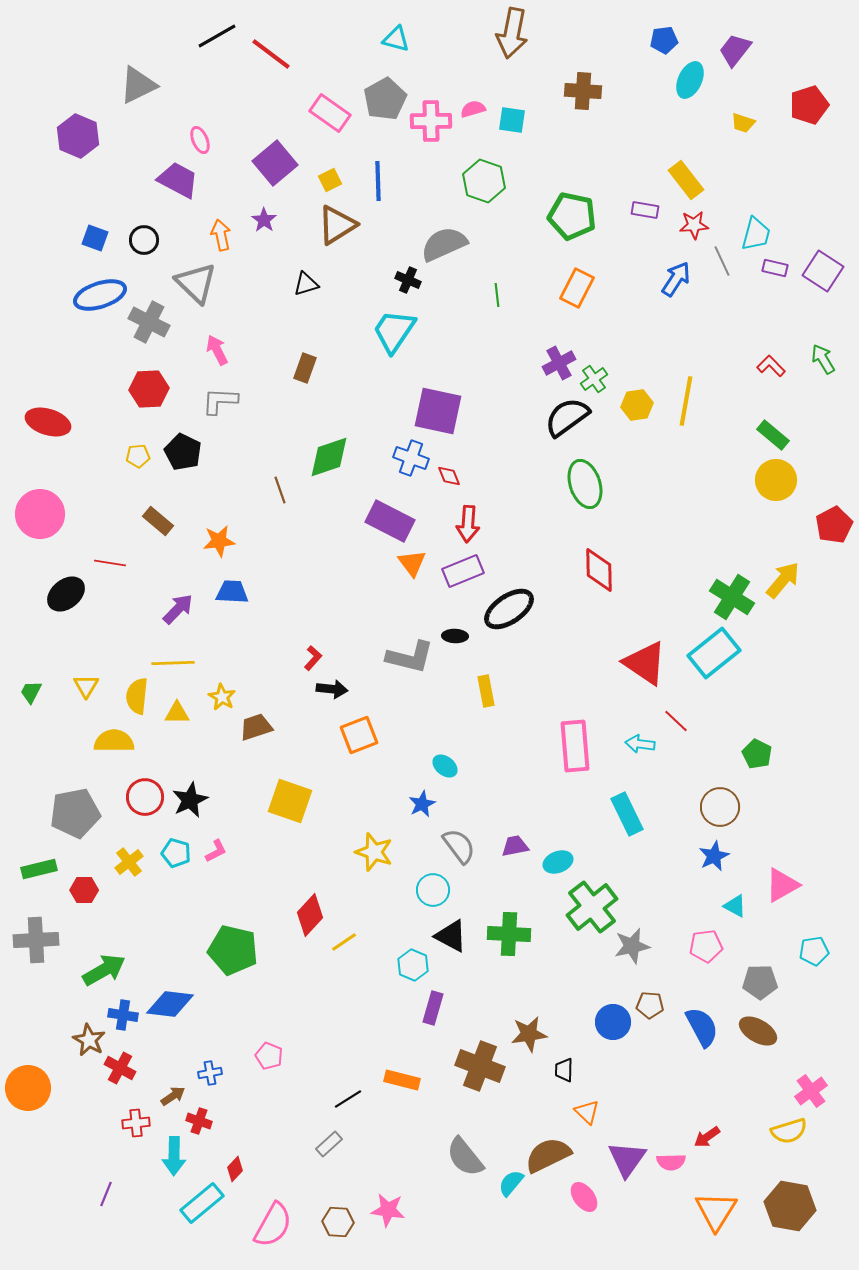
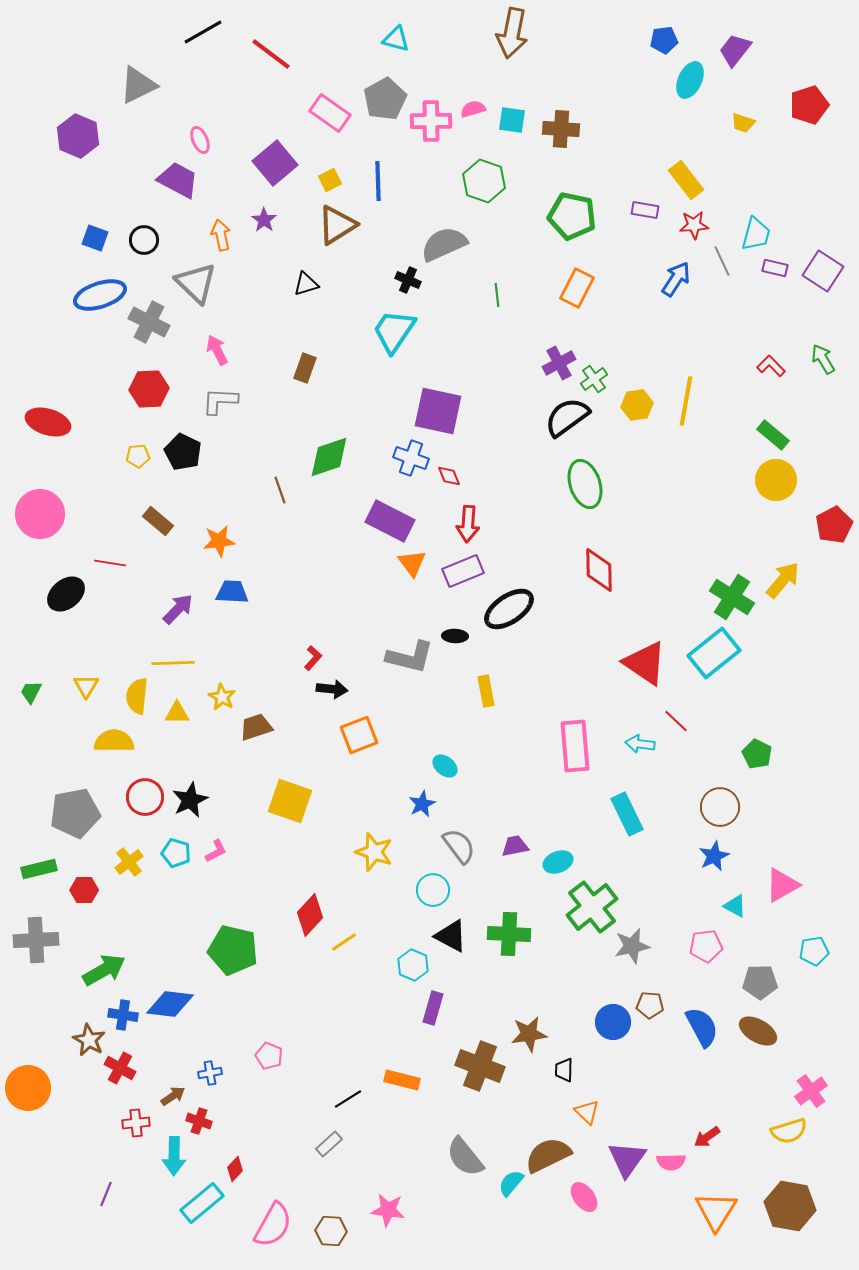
black line at (217, 36): moved 14 px left, 4 px up
brown cross at (583, 91): moved 22 px left, 38 px down
brown hexagon at (338, 1222): moved 7 px left, 9 px down
